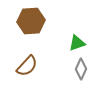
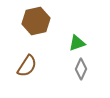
brown hexagon: moved 5 px right; rotated 8 degrees counterclockwise
brown semicircle: rotated 10 degrees counterclockwise
